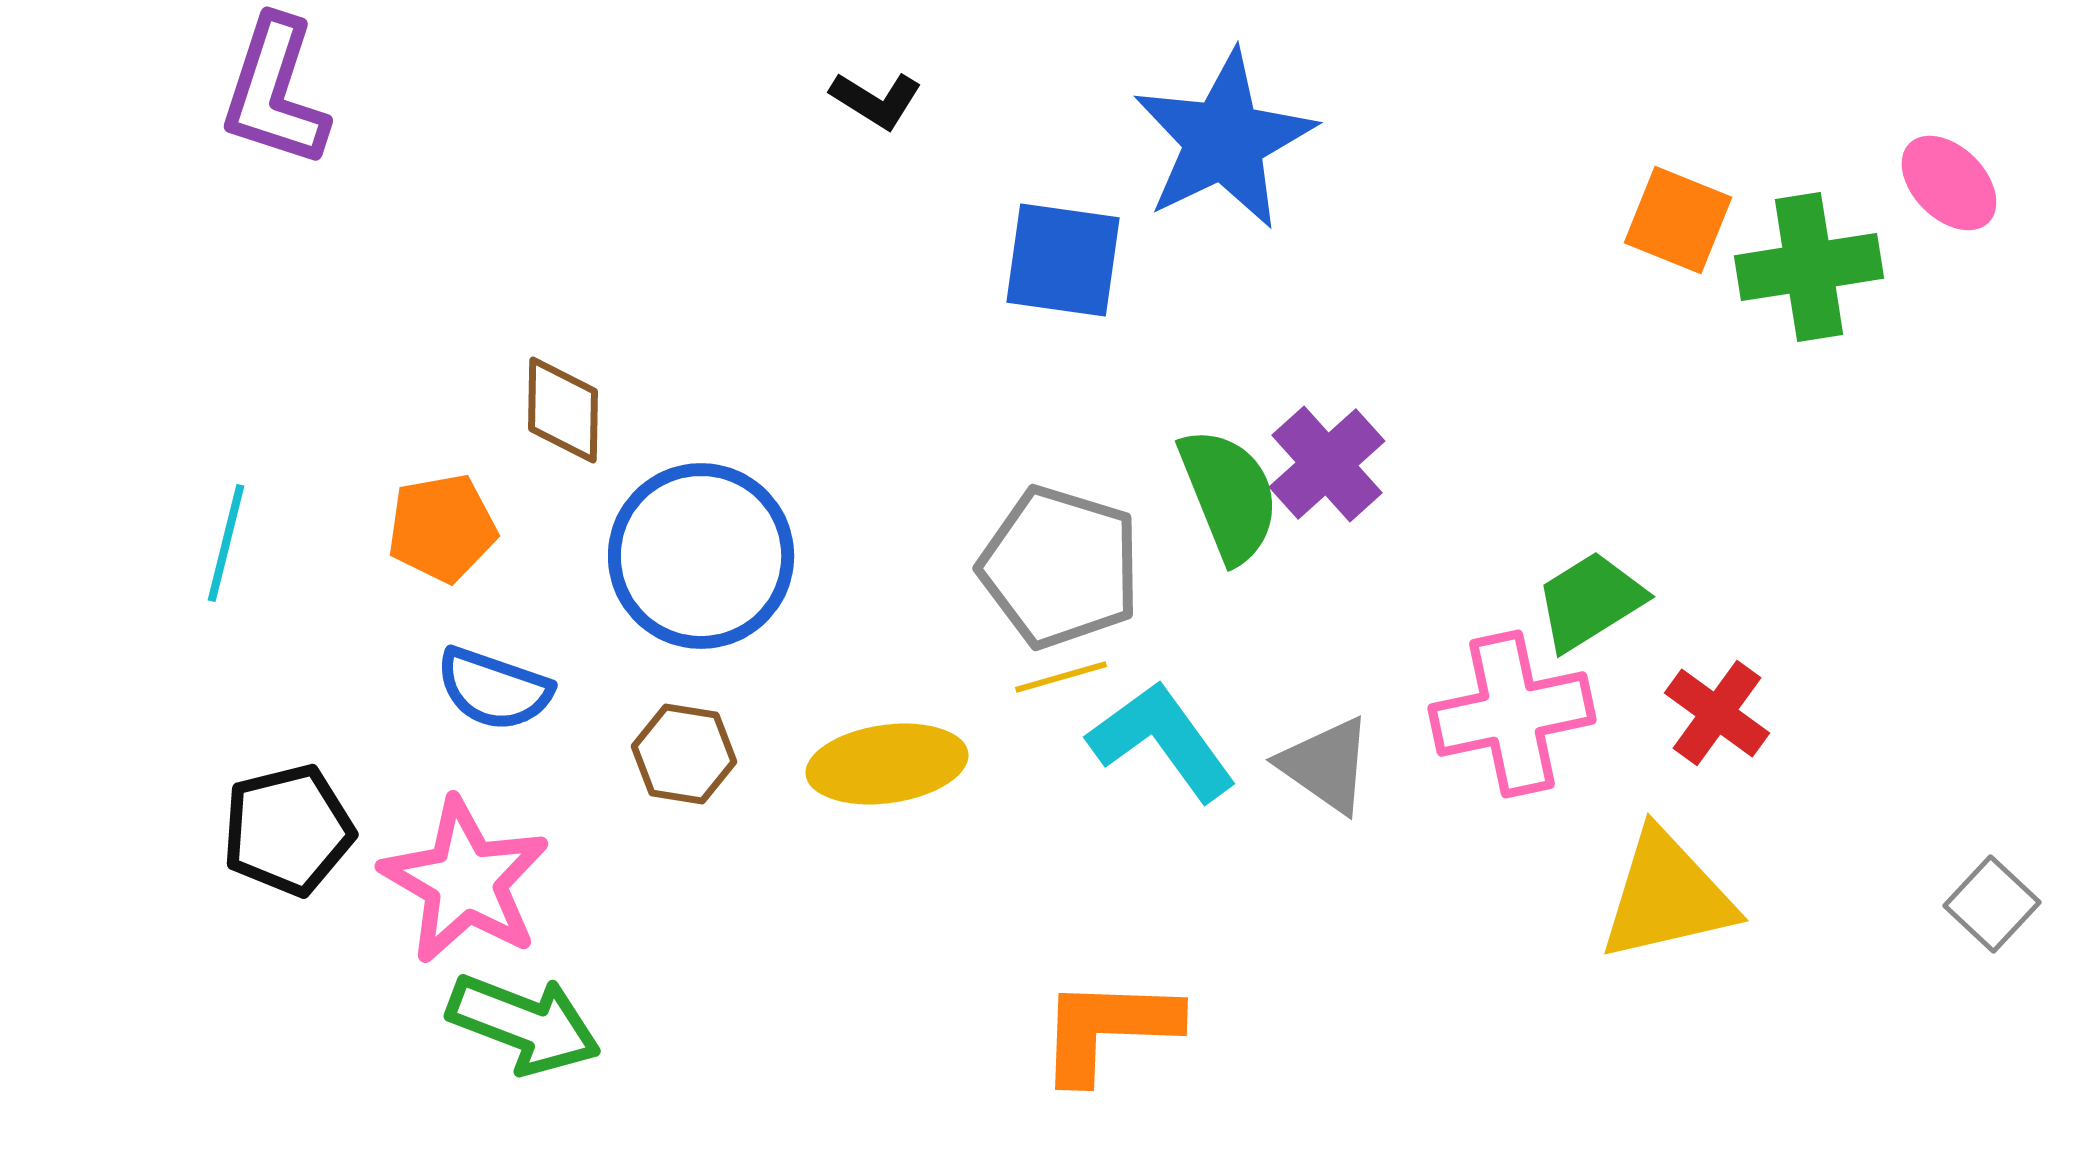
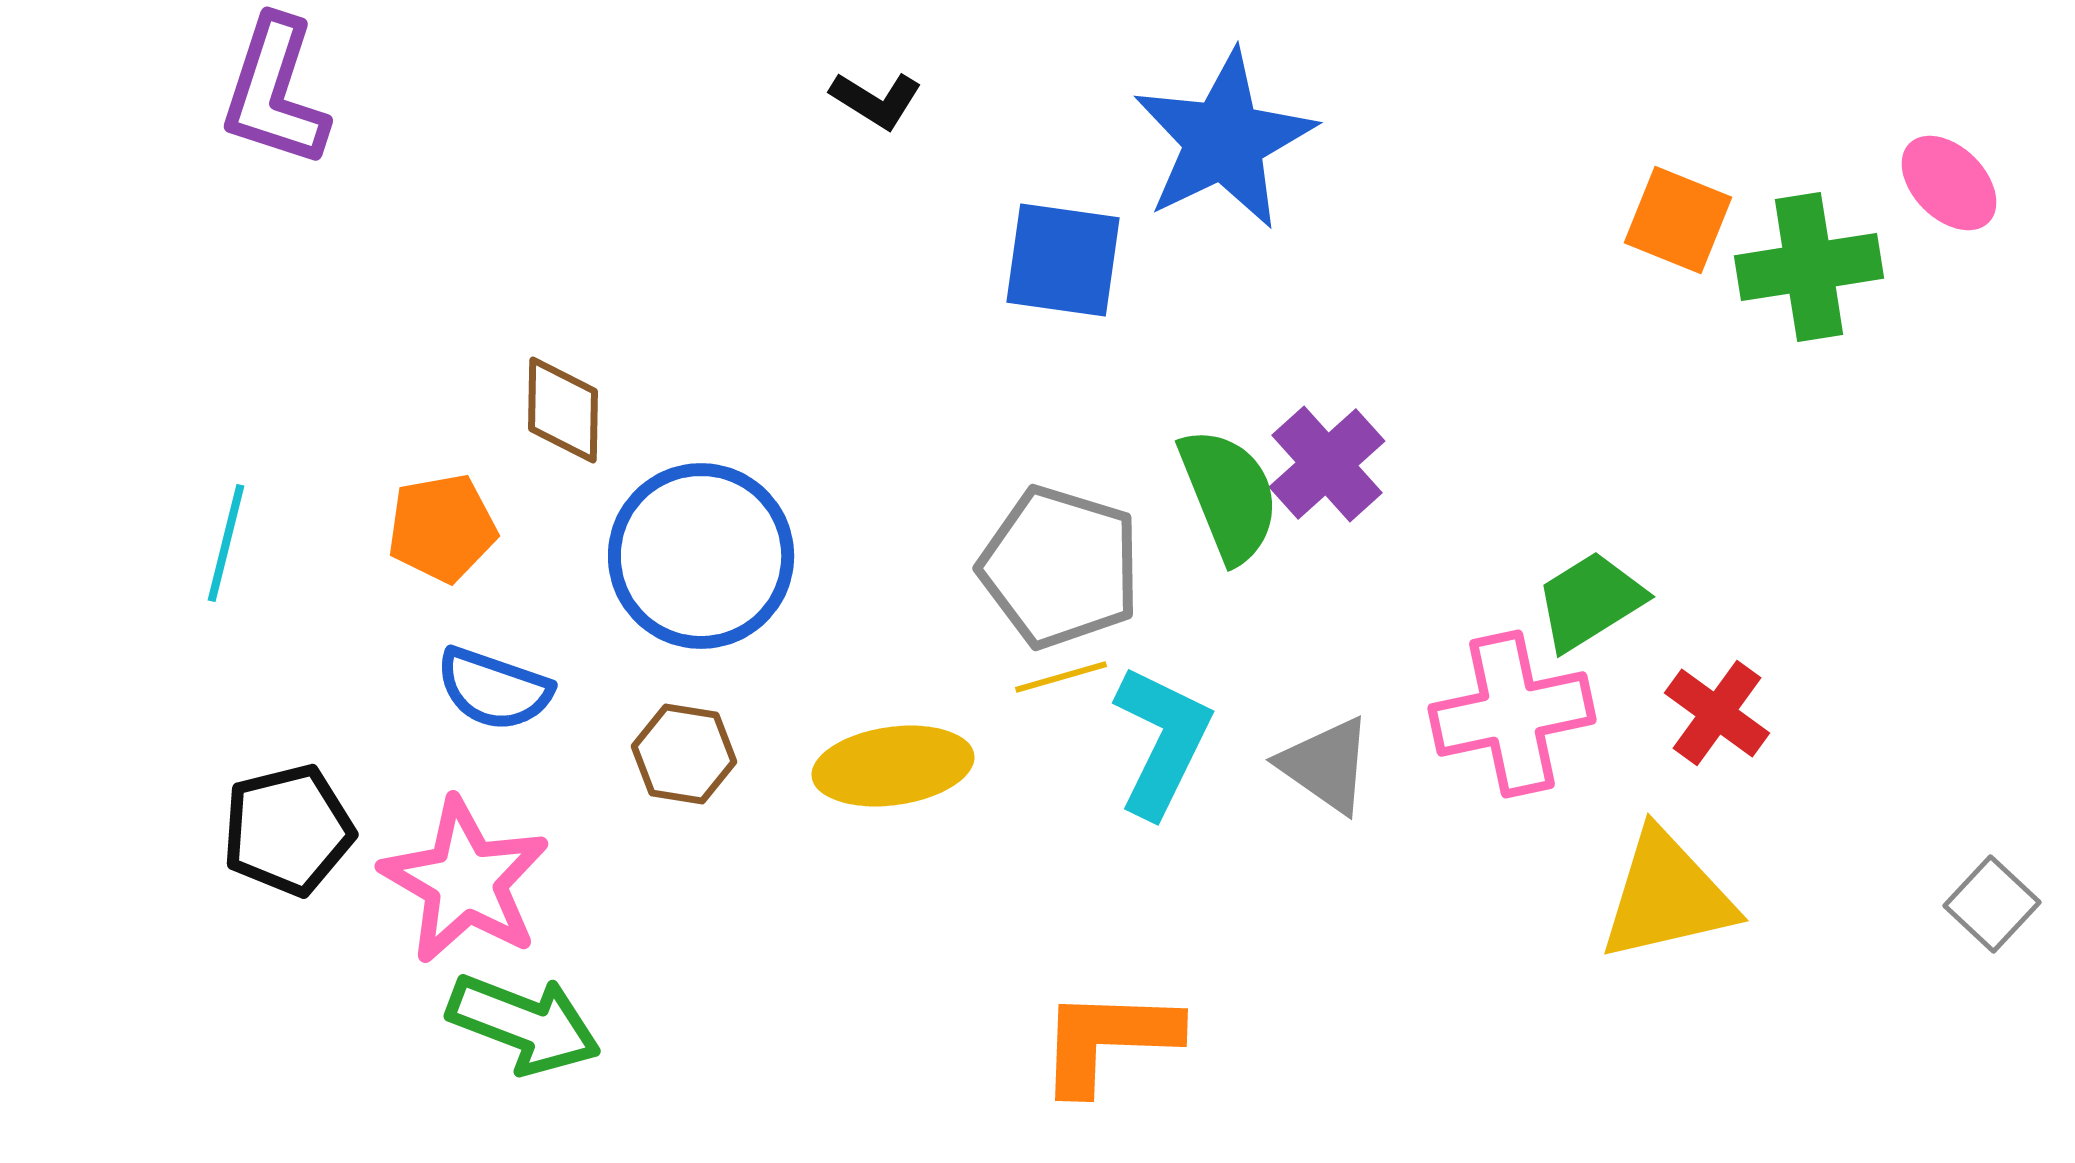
cyan L-shape: rotated 62 degrees clockwise
yellow ellipse: moved 6 px right, 2 px down
orange L-shape: moved 11 px down
